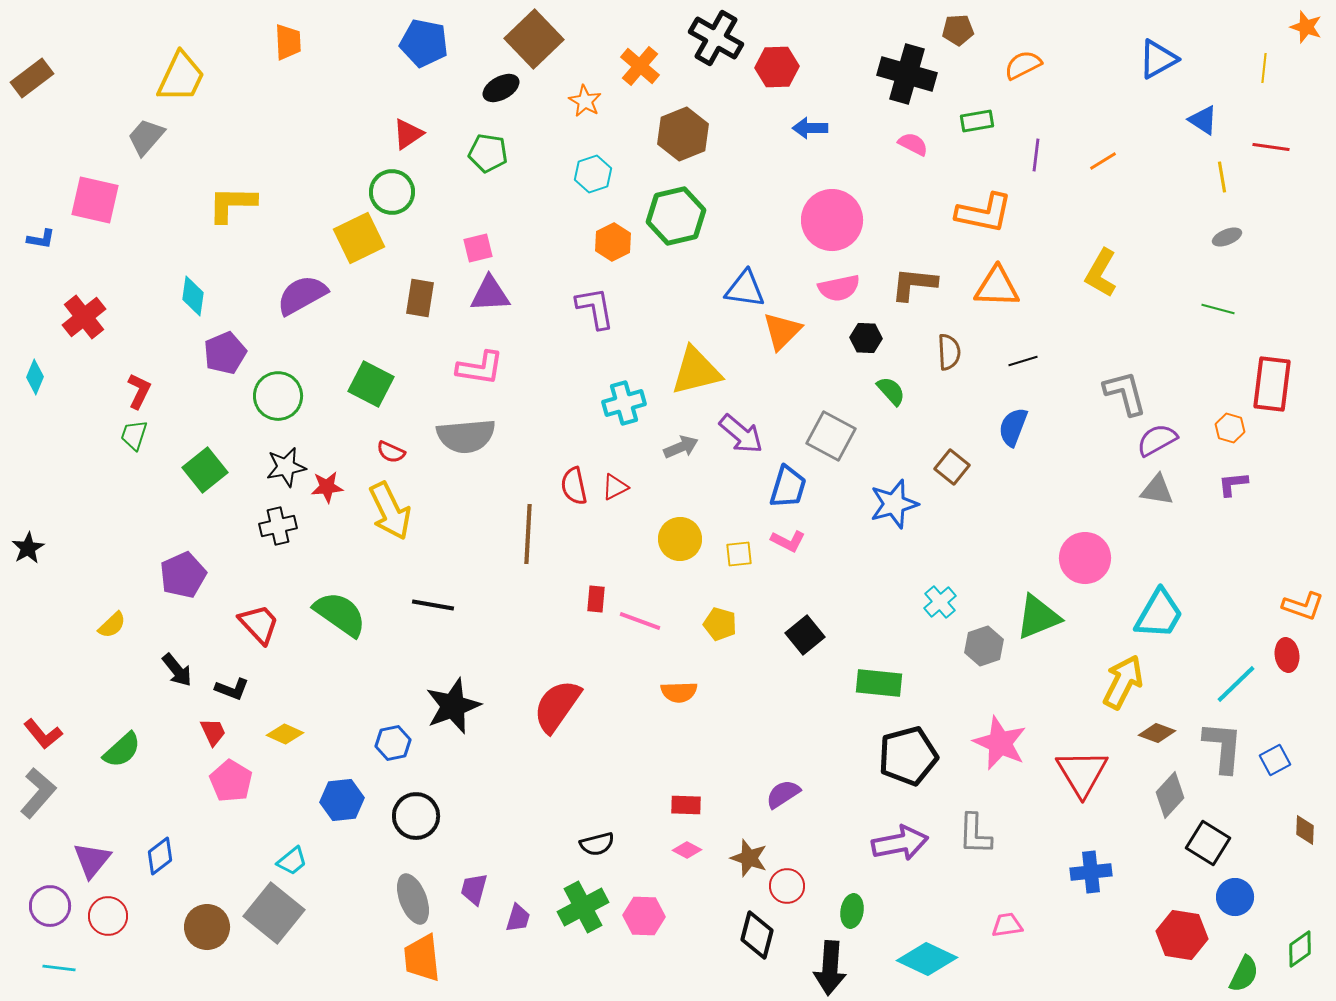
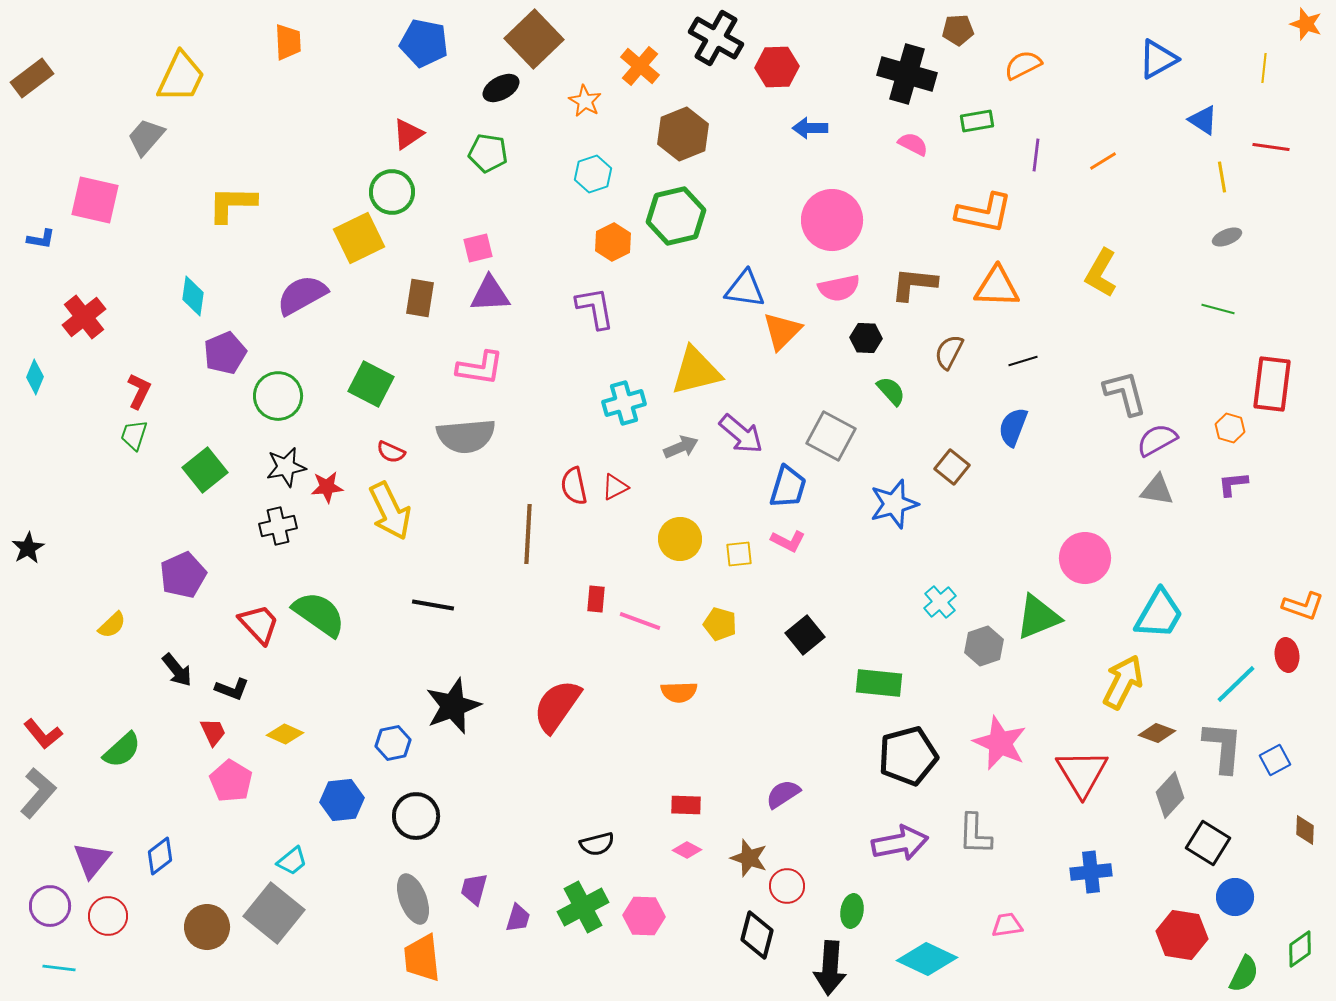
orange star at (1306, 27): moved 3 px up
brown semicircle at (949, 352): rotated 150 degrees counterclockwise
green semicircle at (340, 614): moved 21 px left
